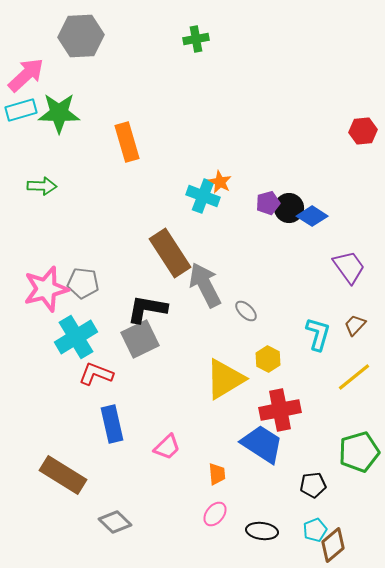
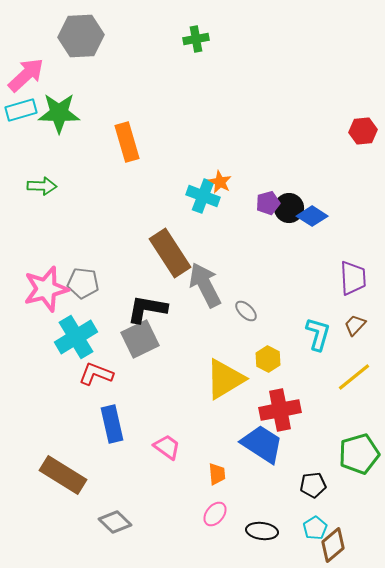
purple trapezoid at (349, 267): moved 4 px right, 11 px down; rotated 33 degrees clockwise
pink trapezoid at (167, 447): rotated 100 degrees counterclockwise
green pentagon at (359, 452): moved 2 px down
cyan pentagon at (315, 530): moved 2 px up; rotated 10 degrees counterclockwise
